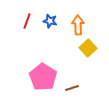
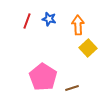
blue star: moved 1 px left, 2 px up
